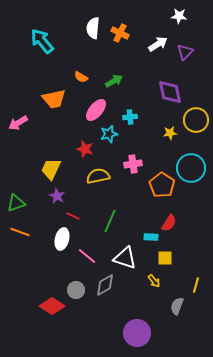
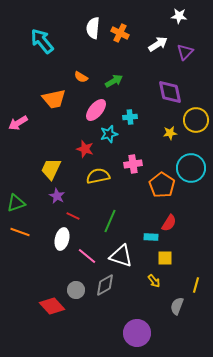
white triangle: moved 4 px left, 2 px up
red diamond: rotated 15 degrees clockwise
